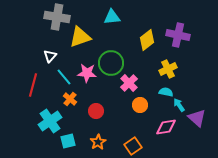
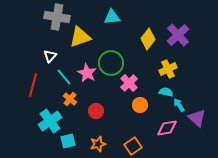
purple cross: rotated 35 degrees clockwise
yellow diamond: moved 1 px right, 1 px up; rotated 15 degrees counterclockwise
pink star: rotated 24 degrees clockwise
pink diamond: moved 1 px right, 1 px down
orange star: moved 2 px down; rotated 14 degrees clockwise
